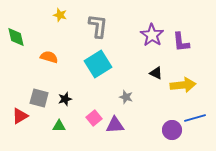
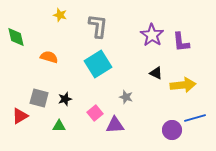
pink square: moved 1 px right, 5 px up
